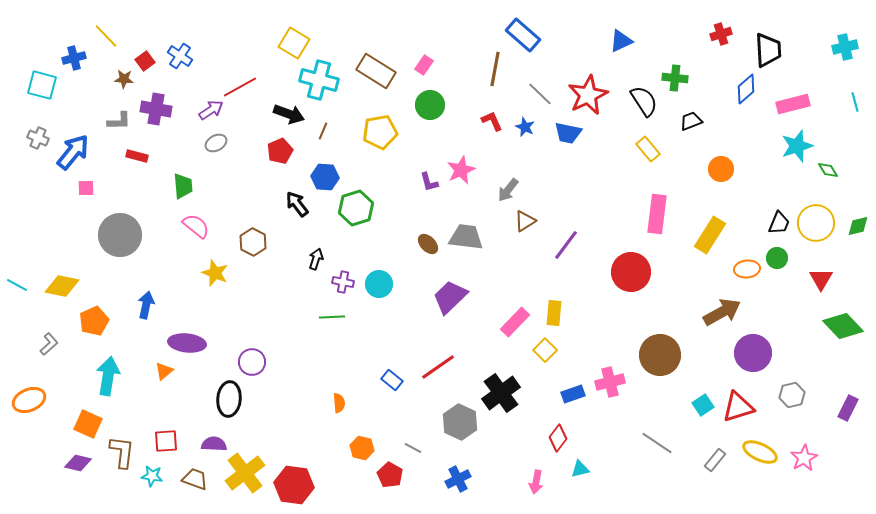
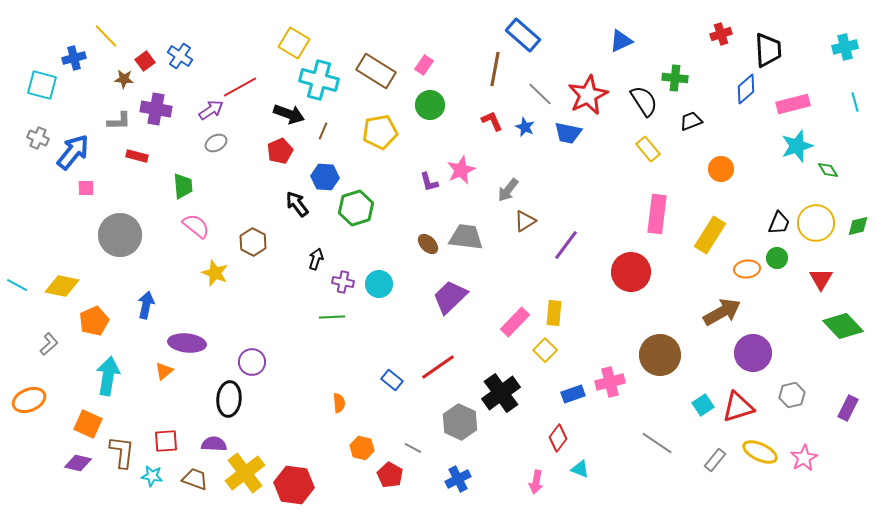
cyan triangle at (580, 469): rotated 36 degrees clockwise
